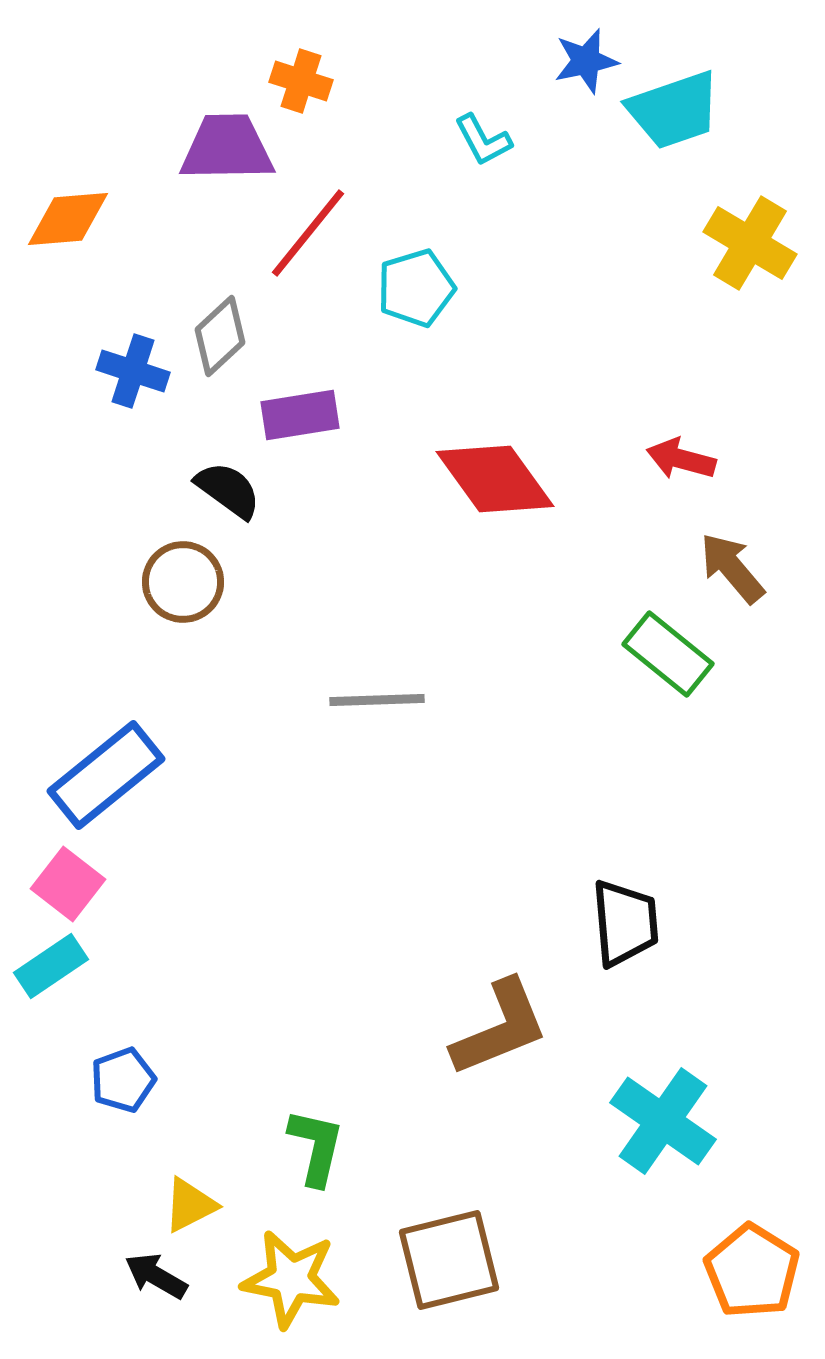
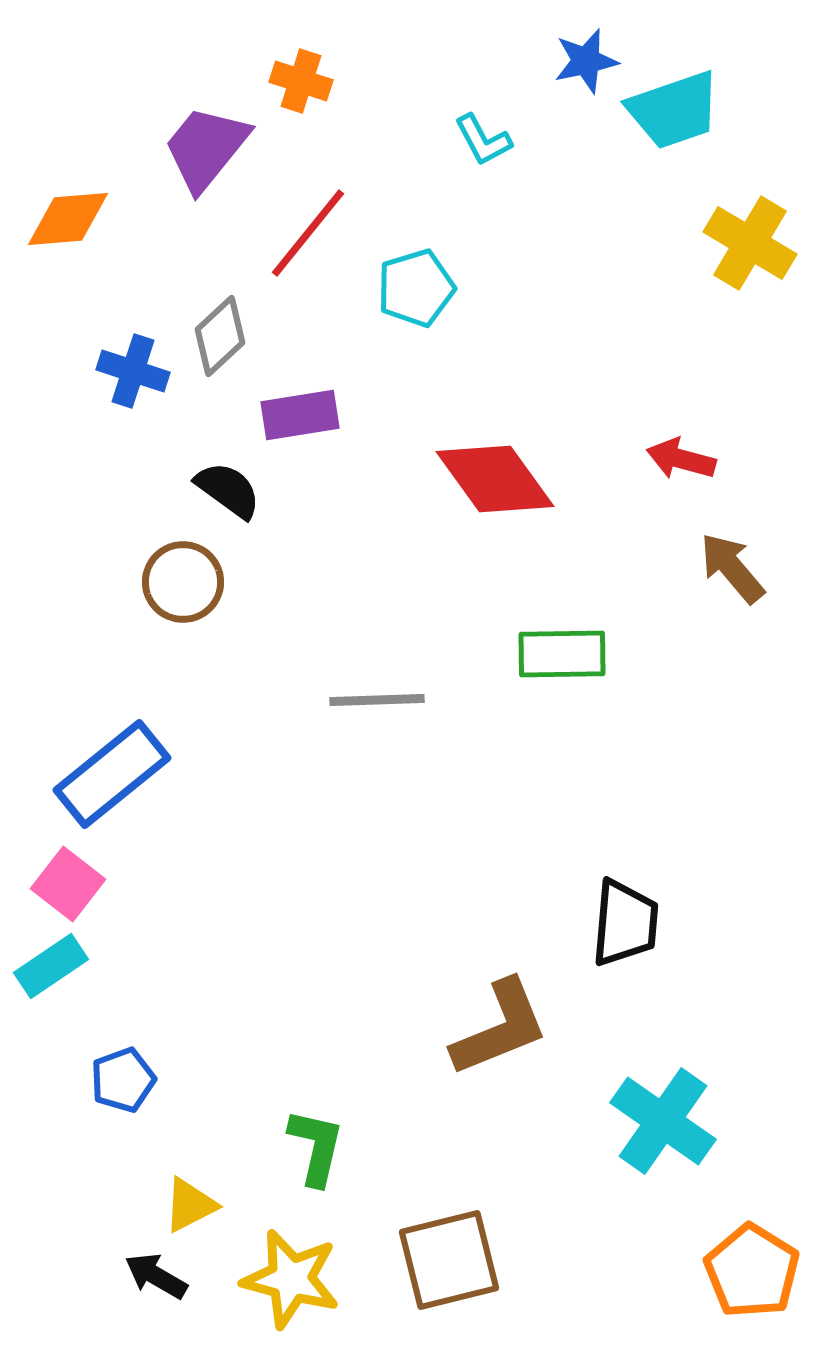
purple trapezoid: moved 21 px left; rotated 50 degrees counterclockwise
green rectangle: moved 106 px left; rotated 40 degrees counterclockwise
blue rectangle: moved 6 px right, 1 px up
black trapezoid: rotated 10 degrees clockwise
yellow star: rotated 4 degrees clockwise
